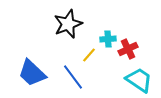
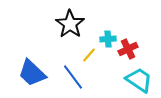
black star: moved 2 px right; rotated 16 degrees counterclockwise
